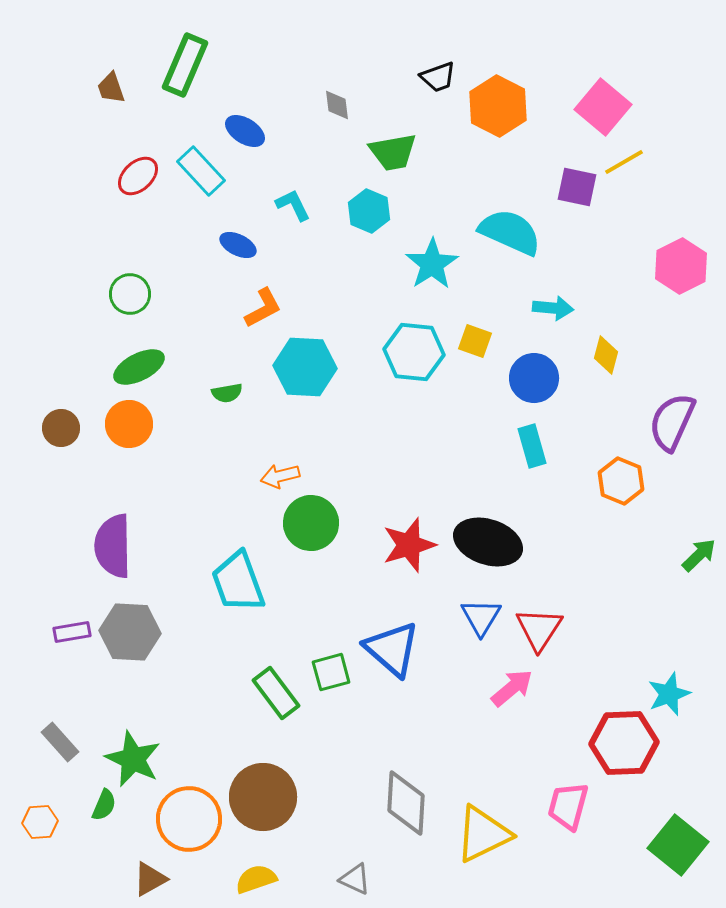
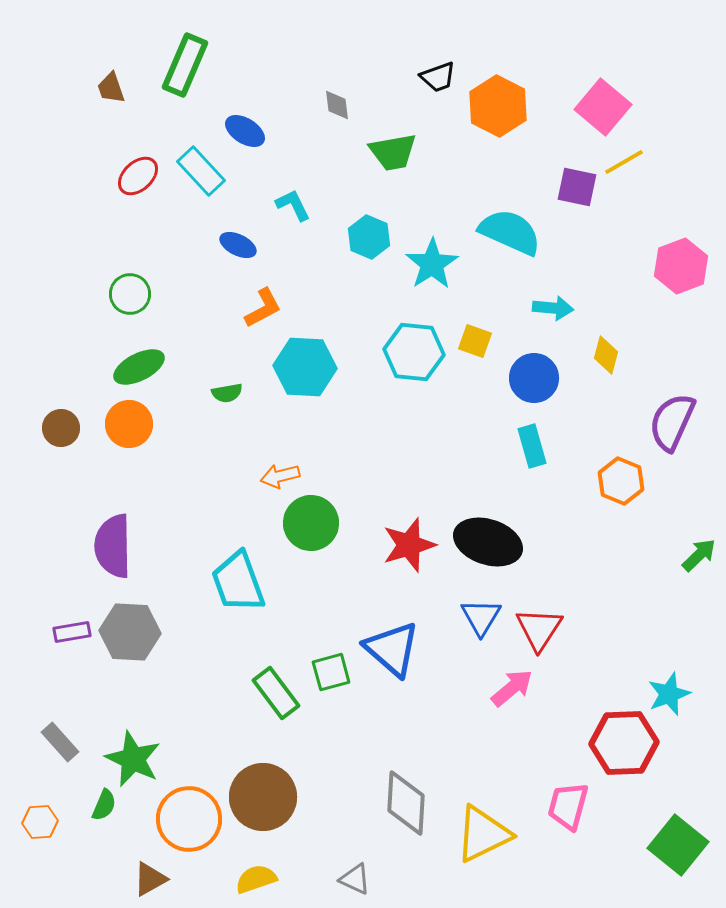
cyan hexagon at (369, 211): moved 26 px down
pink hexagon at (681, 266): rotated 6 degrees clockwise
